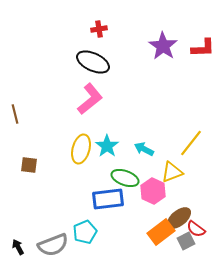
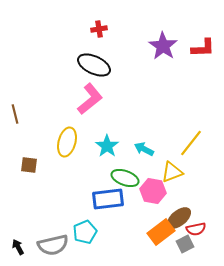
black ellipse: moved 1 px right, 3 px down
yellow ellipse: moved 14 px left, 7 px up
pink hexagon: rotated 15 degrees counterclockwise
red semicircle: rotated 48 degrees counterclockwise
gray square: moved 1 px left, 3 px down
gray semicircle: rotated 8 degrees clockwise
